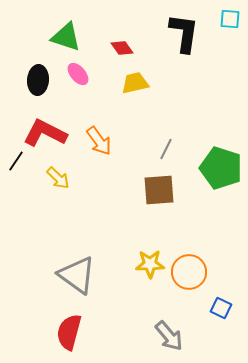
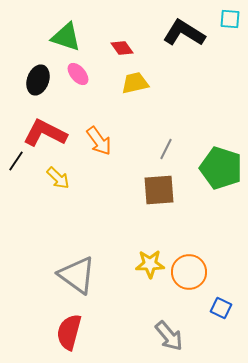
black L-shape: rotated 66 degrees counterclockwise
black ellipse: rotated 16 degrees clockwise
